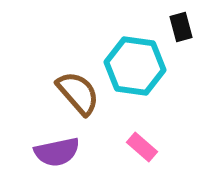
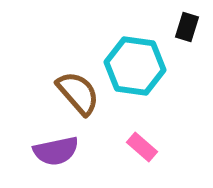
black rectangle: moved 6 px right; rotated 32 degrees clockwise
purple semicircle: moved 1 px left, 1 px up
